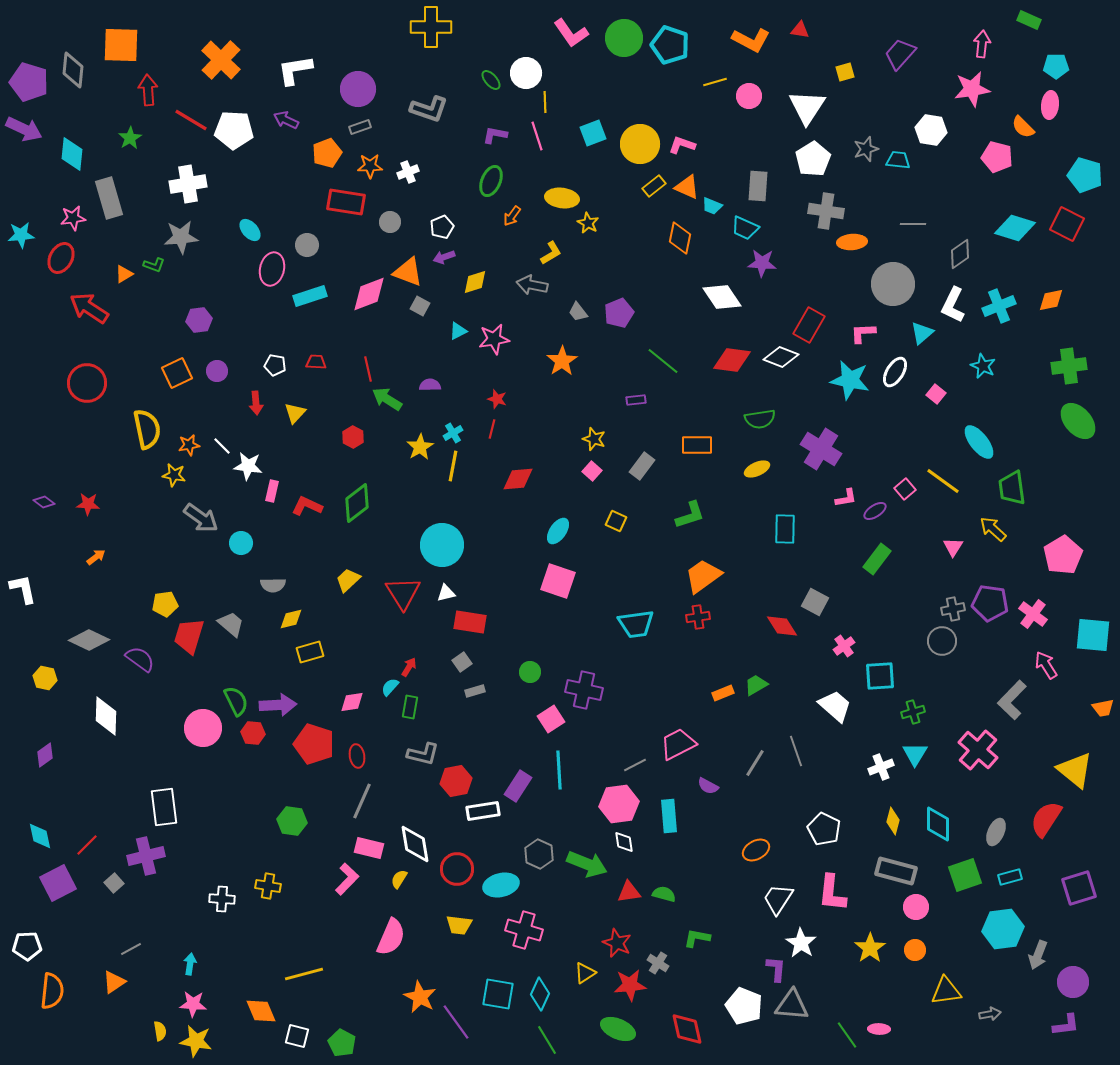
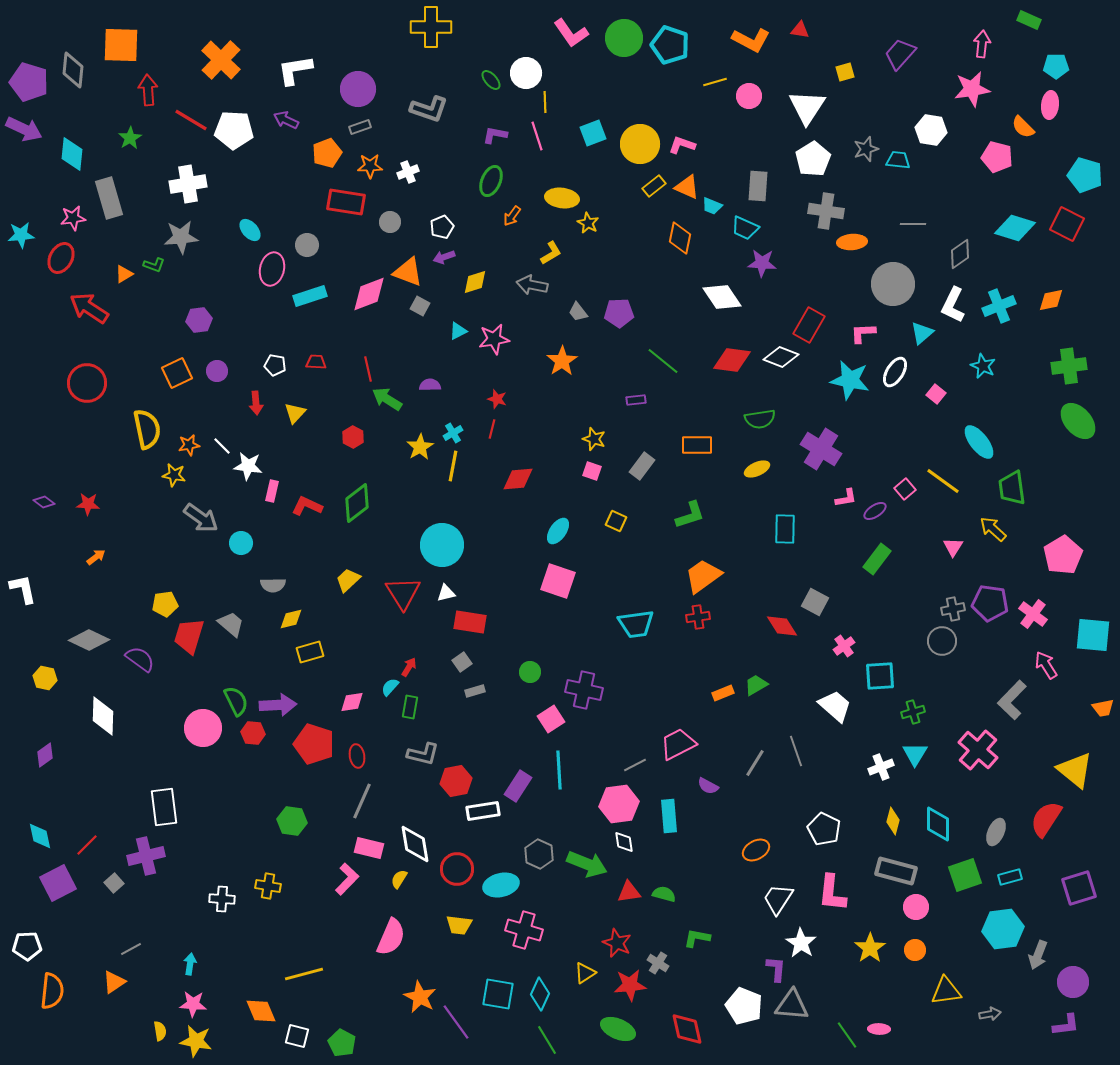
purple pentagon at (619, 313): rotated 20 degrees clockwise
pink square at (592, 471): rotated 24 degrees counterclockwise
white diamond at (106, 716): moved 3 px left
